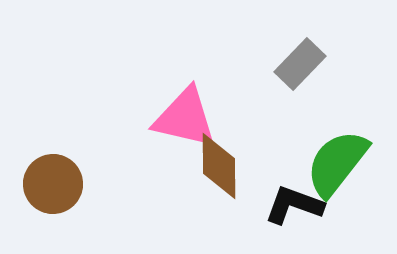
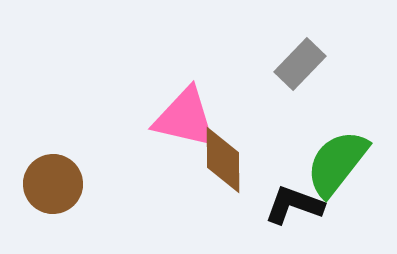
brown diamond: moved 4 px right, 6 px up
